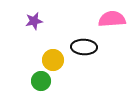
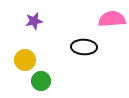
yellow circle: moved 28 px left
